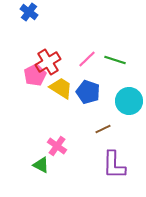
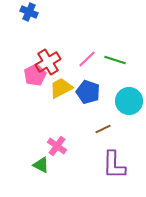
blue cross: rotated 12 degrees counterclockwise
yellow trapezoid: rotated 60 degrees counterclockwise
